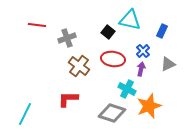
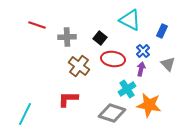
cyan triangle: rotated 15 degrees clockwise
red line: rotated 12 degrees clockwise
black square: moved 8 px left, 6 px down
gray cross: moved 1 px up; rotated 18 degrees clockwise
gray triangle: rotated 49 degrees counterclockwise
cyan cross: rotated 30 degrees clockwise
orange star: moved 1 px up; rotated 30 degrees clockwise
